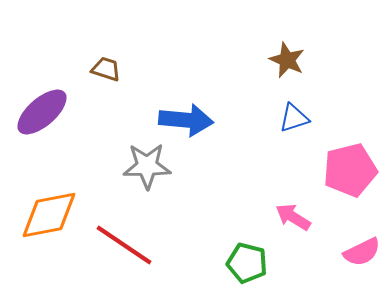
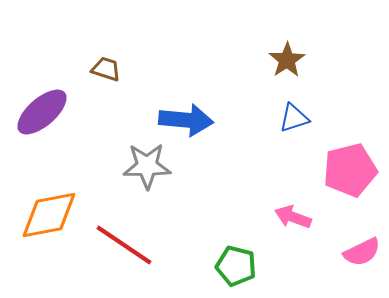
brown star: rotated 15 degrees clockwise
pink arrow: rotated 12 degrees counterclockwise
green pentagon: moved 11 px left, 3 px down
